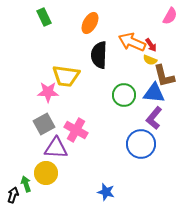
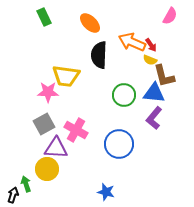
orange ellipse: rotated 75 degrees counterclockwise
blue circle: moved 22 px left
yellow circle: moved 1 px right, 4 px up
